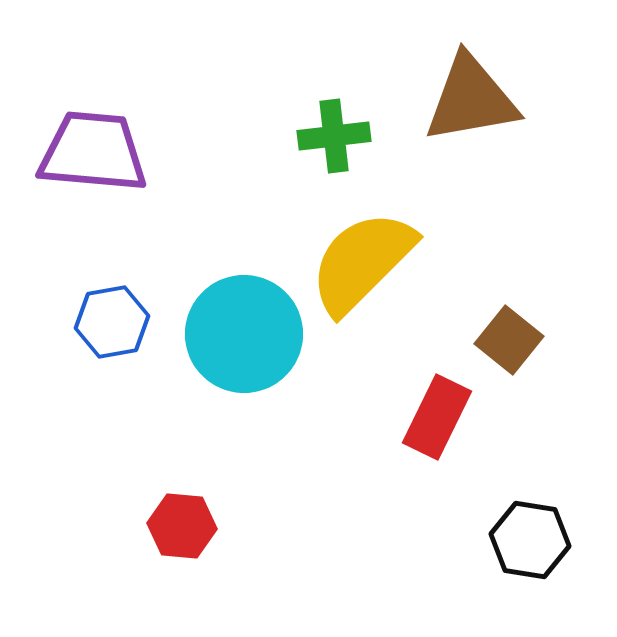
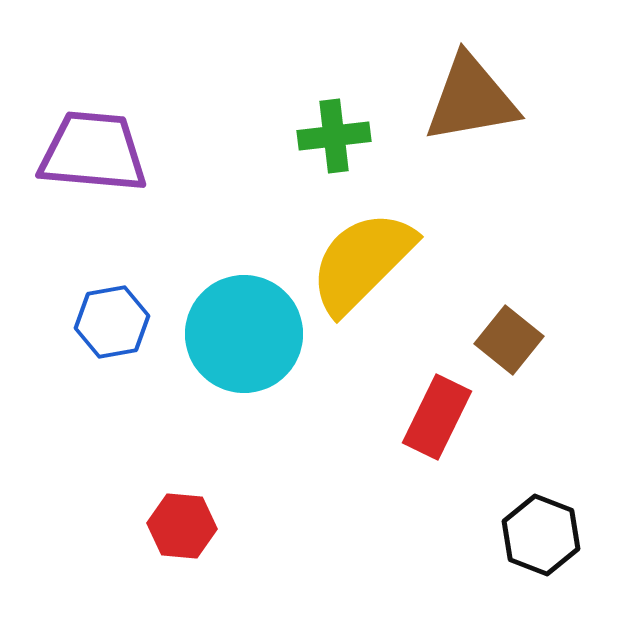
black hexagon: moved 11 px right, 5 px up; rotated 12 degrees clockwise
